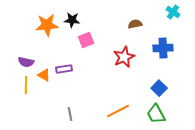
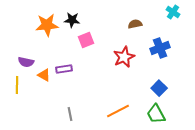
blue cross: moved 3 px left; rotated 18 degrees counterclockwise
yellow line: moved 9 px left
